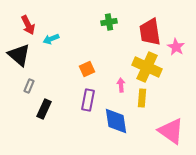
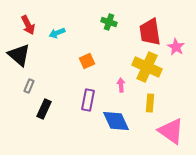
green cross: rotated 28 degrees clockwise
cyan arrow: moved 6 px right, 6 px up
orange square: moved 8 px up
yellow rectangle: moved 8 px right, 5 px down
blue diamond: rotated 16 degrees counterclockwise
